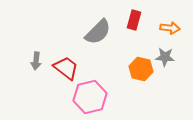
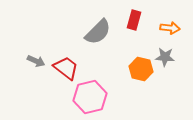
gray arrow: rotated 72 degrees counterclockwise
